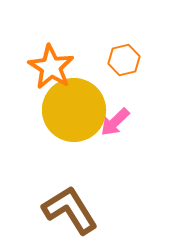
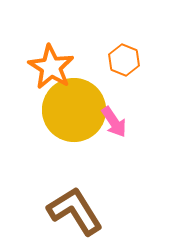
orange hexagon: rotated 24 degrees counterclockwise
pink arrow: moved 1 px left; rotated 80 degrees counterclockwise
brown L-shape: moved 5 px right, 1 px down
